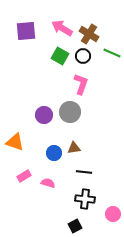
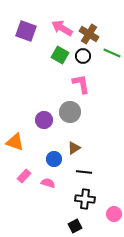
purple square: rotated 25 degrees clockwise
green square: moved 1 px up
pink L-shape: rotated 30 degrees counterclockwise
purple circle: moved 5 px down
brown triangle: rotated 24 degrees counterclockwise
blue circle: moved 6 px down
pink rectangle: rotated 16 degrees counterclockwise
pink circle: moved 1 px right
